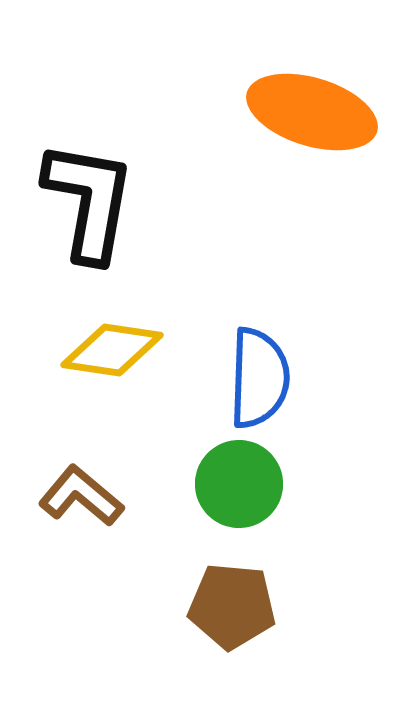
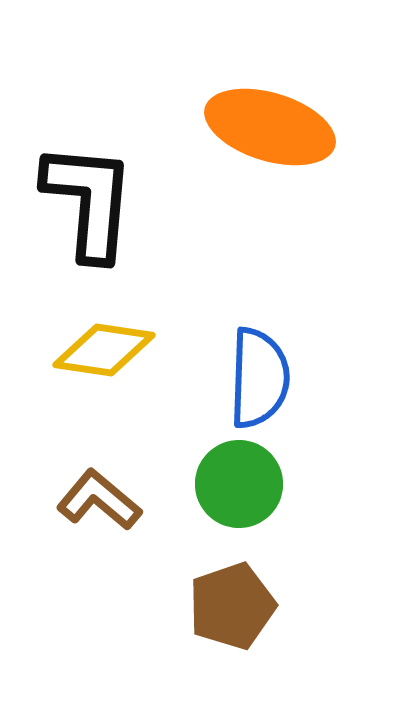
orange ellipse: moved 42 px left, 15 px down
black L-shape: rotated 5 degrees counterclockwise
yellow diamond: moved 8 px left
brown L-shape: moved 18 px right, 4 px down
brown pentagon: rotated 24 degrees counterclockwise
